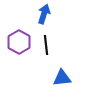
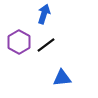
black line: rotated 60 degrees clockwise
